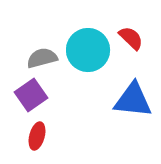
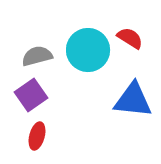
red semicircle: moved 1 px left; rotated 12 degrees counterclockwise
gray semicircle: moved 5 px left, 2 px up
